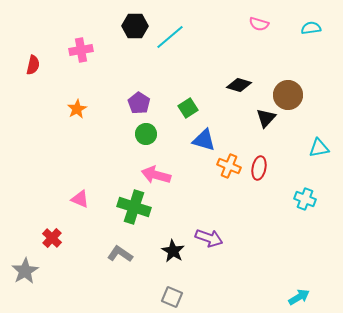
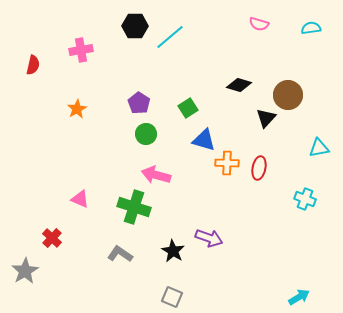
orange cross: moved 2 px left, 3 px up; rotated 20 degrees counterclockwise
